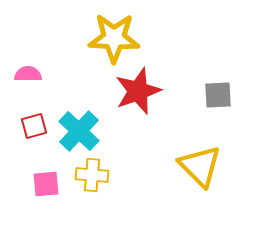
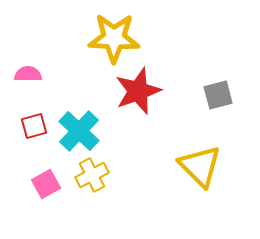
gray square: rotated 12 degrees counterclockwise
yellow cross: rotated 32 degrees counterclockwise
pink square: rotated 24 degrees counterclockwise
